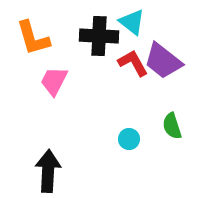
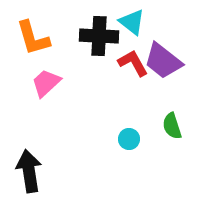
pink trapezoid: moved 8 px left, 2 px down; rotated 20 degrees clockwise
black arrow: moved 19 px left; rotated 12 degrees counterclockwise
